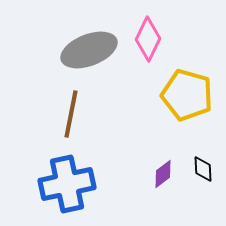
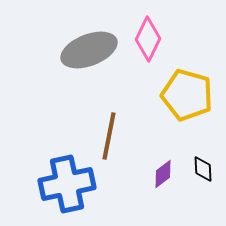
brown line: moved 38 px right, 22 px down
